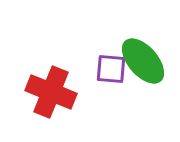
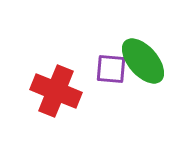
red cross: moved 5 px right, 1 px up
